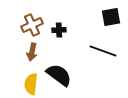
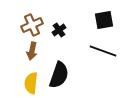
black square: moved 7 px left, 3 px down
black cross: rotated 32 degrees counterclockwise
brown arrow: moved 1 px up
black semicircle: rotated 72 degrees clockwise
yellow semicircle: moved 1 px up
